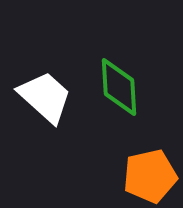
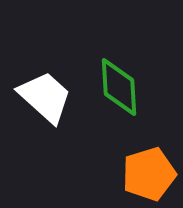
orange pentagon: moved 1 px left, 2 px up; rotated 4 degrees counterclockwise
